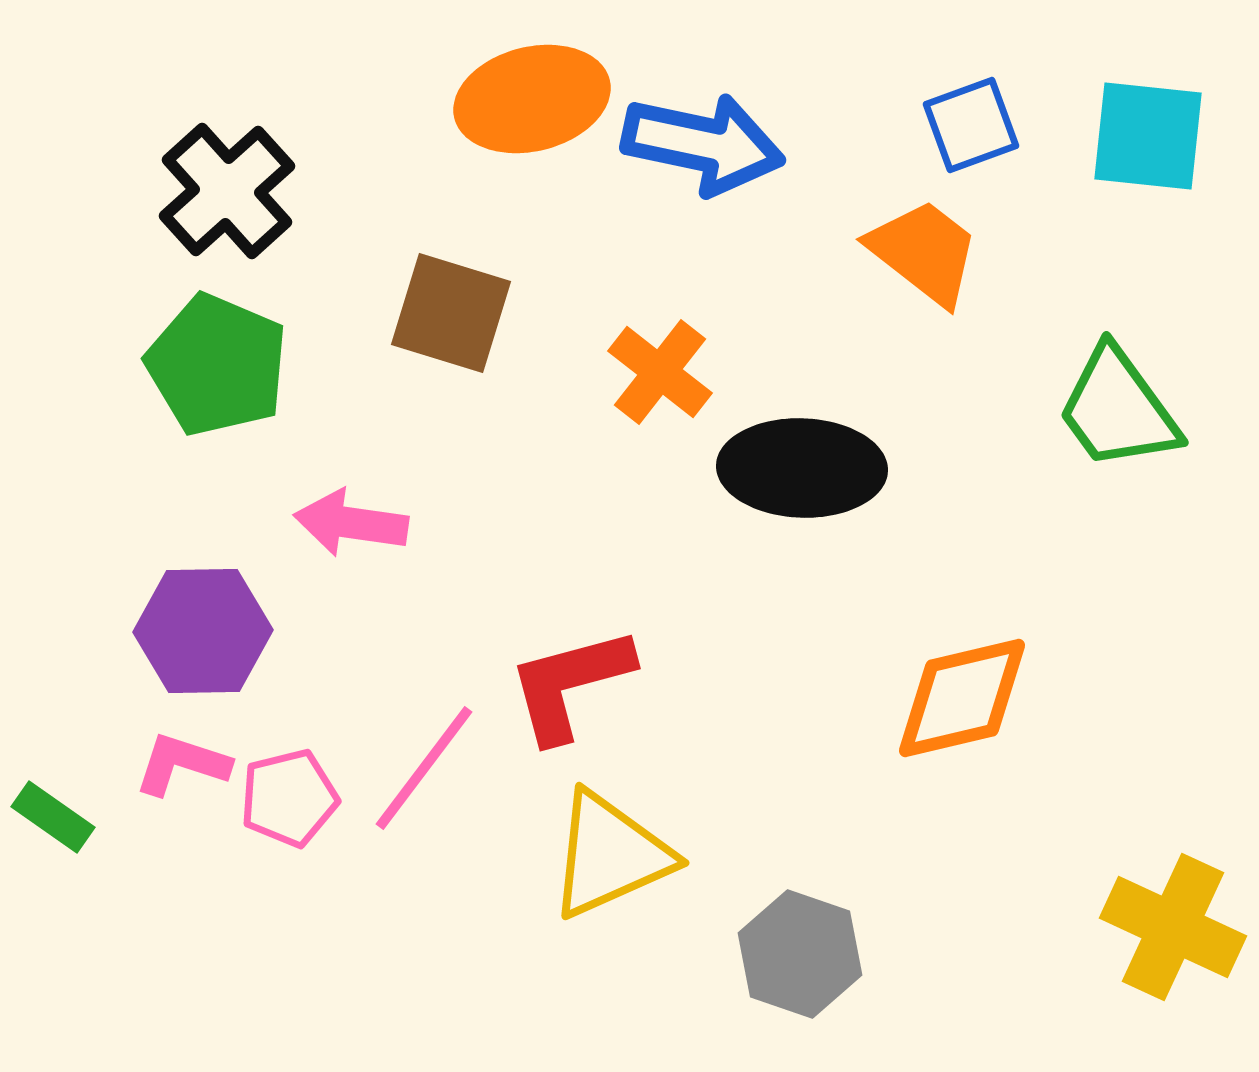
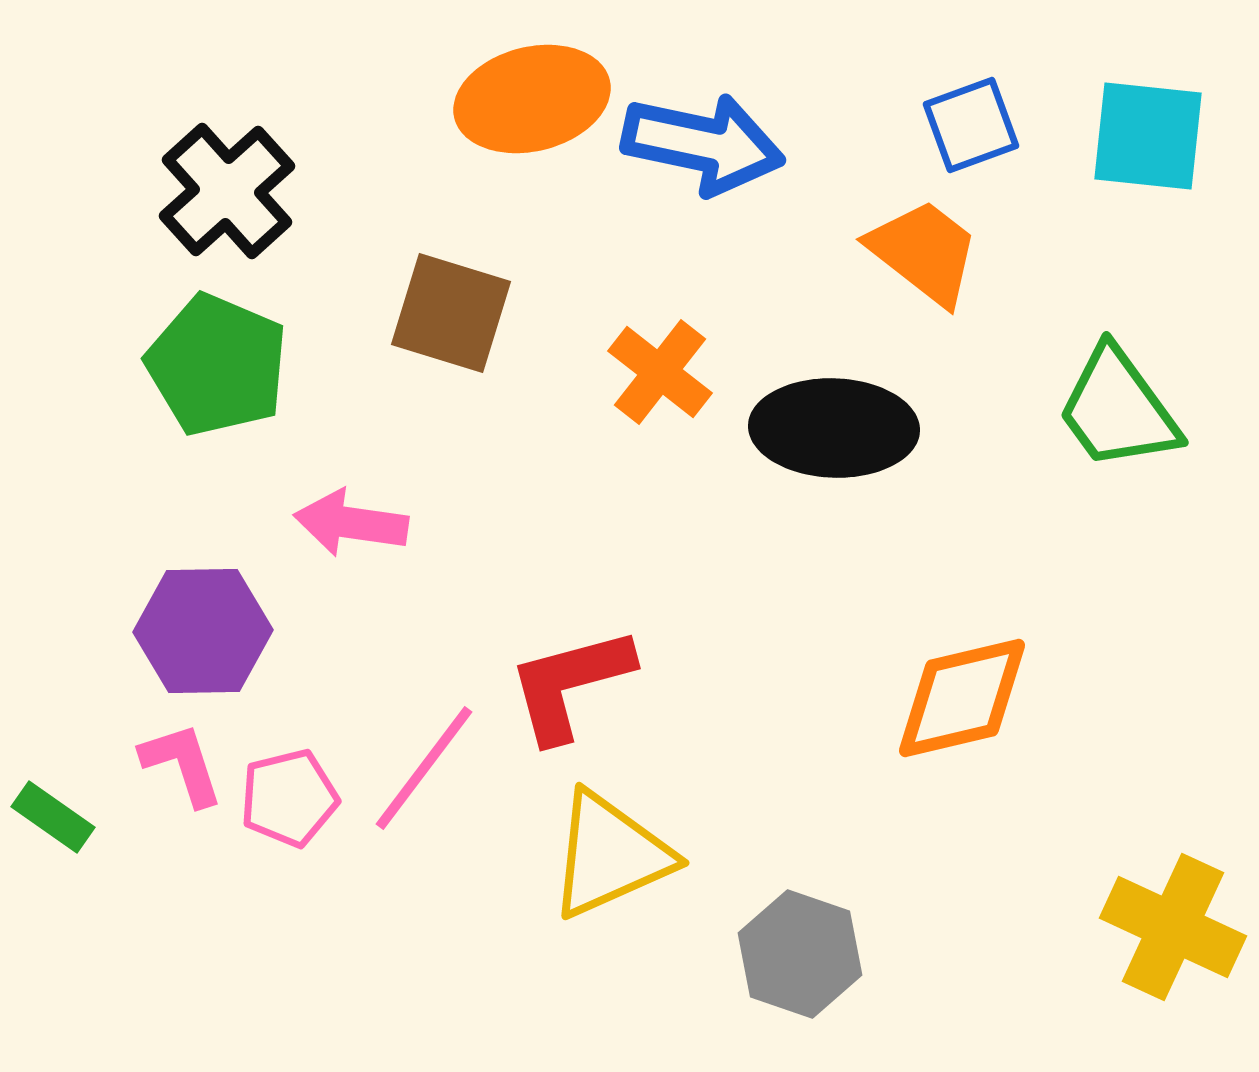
black ellipse: moved 32 px right, 40 px up
pink L-shape: rotated 54 degrees clockwise
